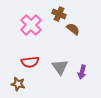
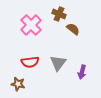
gray triangle: moved 2 px left, 4 px up; rotated 12 degrees clockwise
